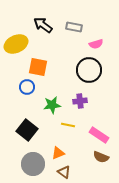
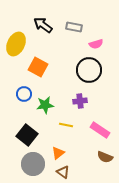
yellow ellipse: rotated 40 degrees counterclockwise
orange square: rotated 18 degrees clockwise
blue circle: moved 3 px left, 7 px down
green star: moved 7 px left
yellow line: moved 2 px left
black square: moved 5 px down
pink rectangle: moved 1 px right, 5 px up
orange triangle: rotated 16 degrees counterclockwise
brown semicircle: moved 4 px right
brown triangle: moved 1 px left
